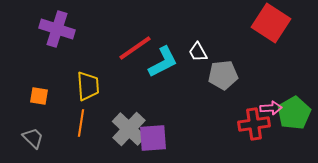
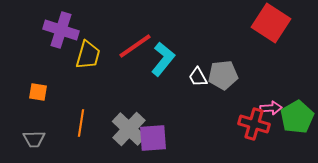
purple cross: moved 4 px right, 1 px down
red line: moved 2 px up
white trapezoid: moved 25 px down
cyan L-shape: moved 3 px up; rotated 24 degrees counterclockwise
yellow trapezoid: moved 31 px up; rotated 20 degrees clockwise
orange square: moved 1 px left, 4 px up
green pentagon: moved 3 px right, 4 px down
red cross: rotated 24 degrees clockwise
gray trapezoid: moved 1 px right, 1 px down; rotated 135 degrees clockwise
